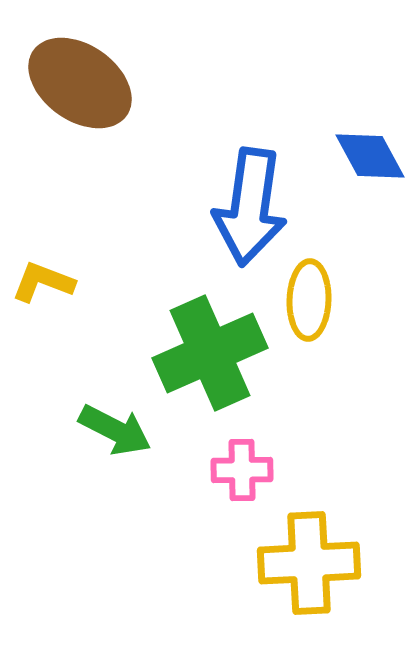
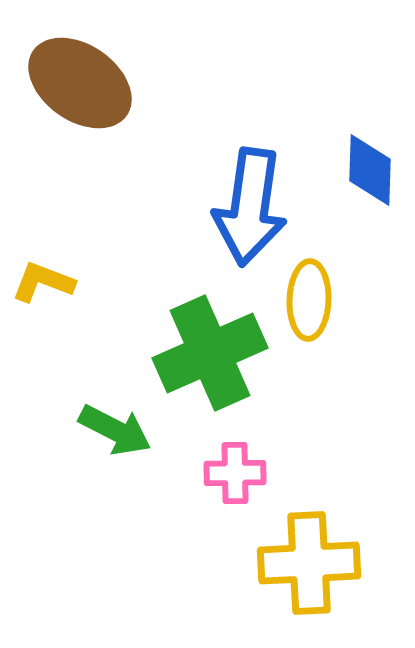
blue diamond: moved 14 px down; rotated 30 degrees clockwise
pink cross: moved 7 px left, 3 px down
